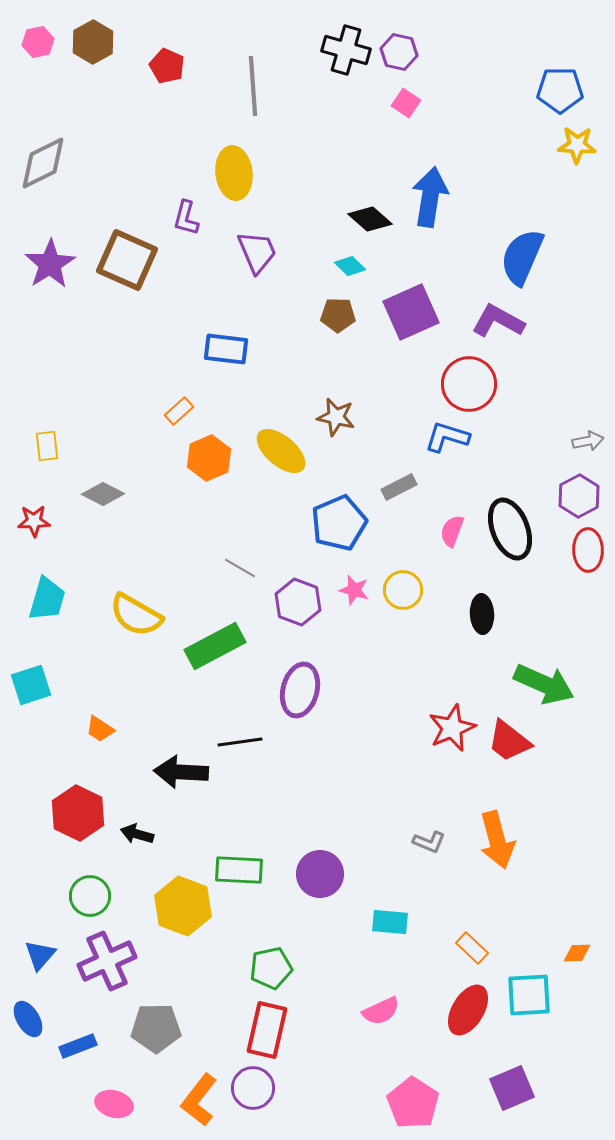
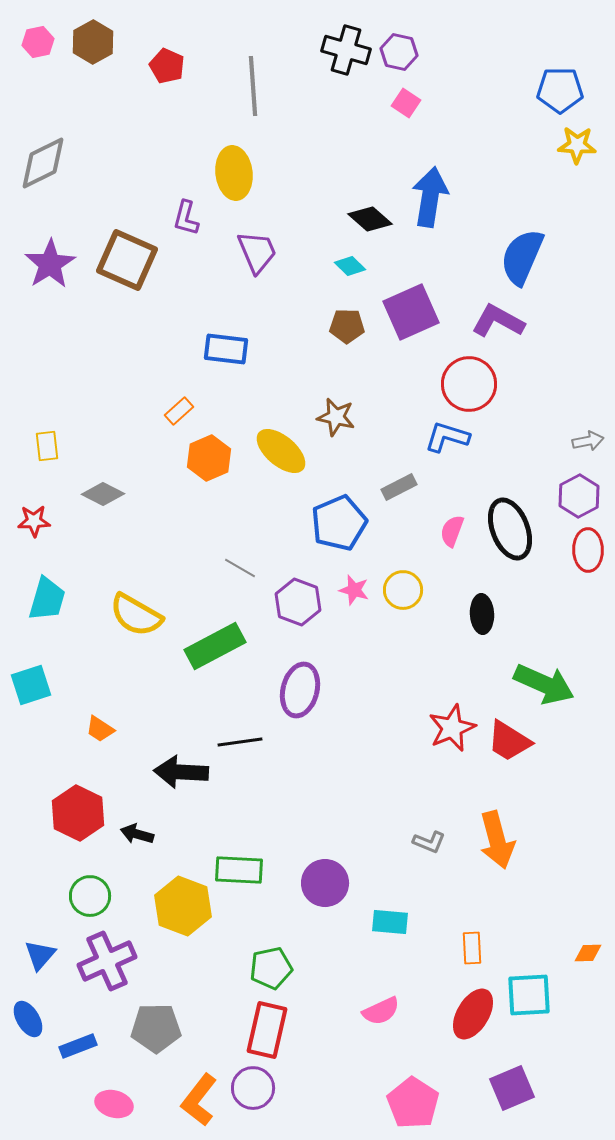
brown pentagon at (338, 315): moved 9 px right, 11 px down
red trapezoid at (509, 741): rotated 6 degrees counterclockwise
purple circle at (320, 874): moved 5 px right, 9 px down
orange rectangle at (472, 948): rotated 44 degrees clockwise
orange diamond at (577, 953): moved 11 px right
red ellipse at (468, 1010): moved 5 px right, 4 px down
